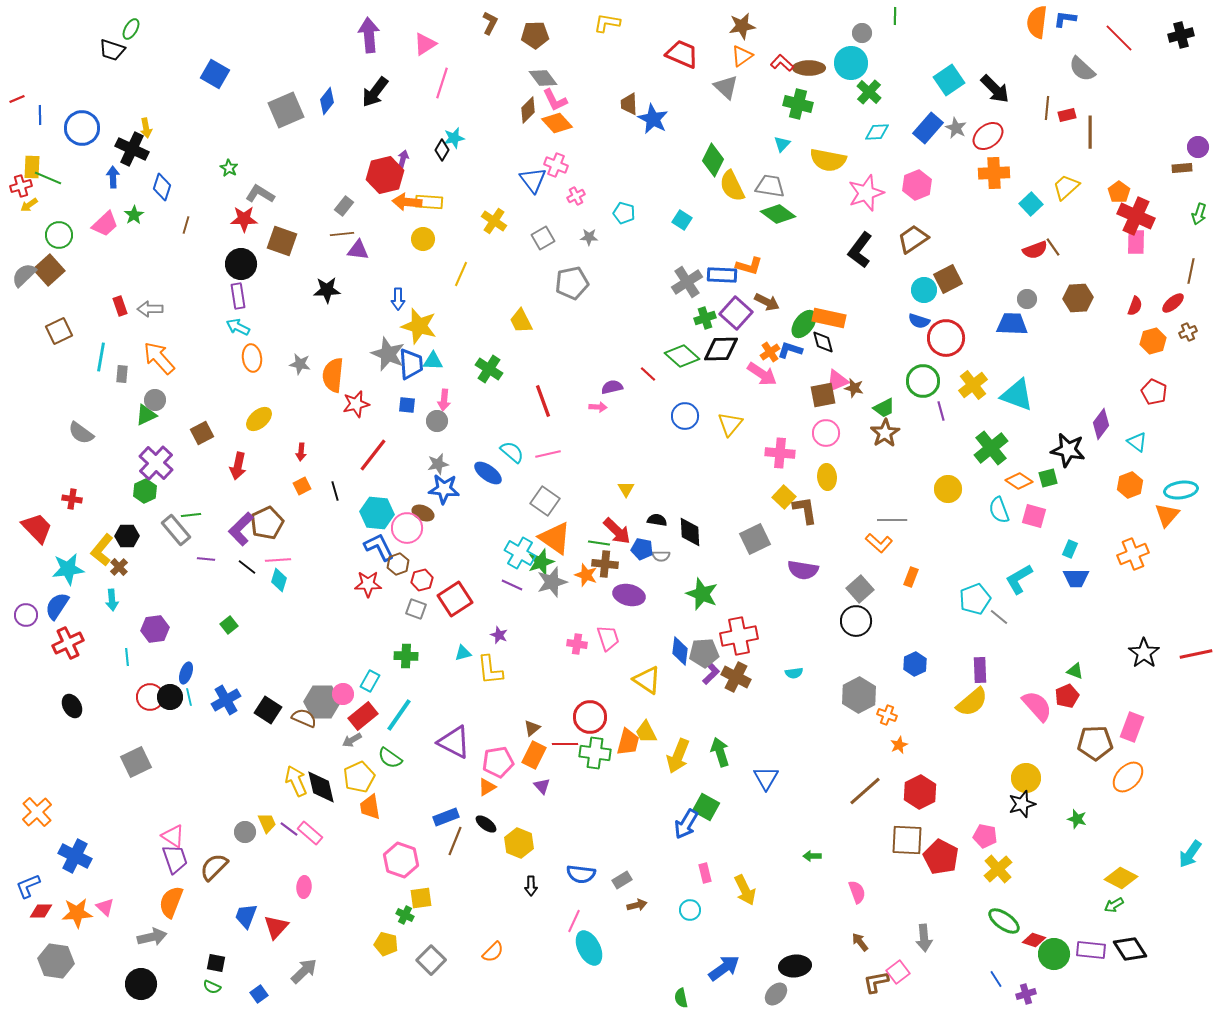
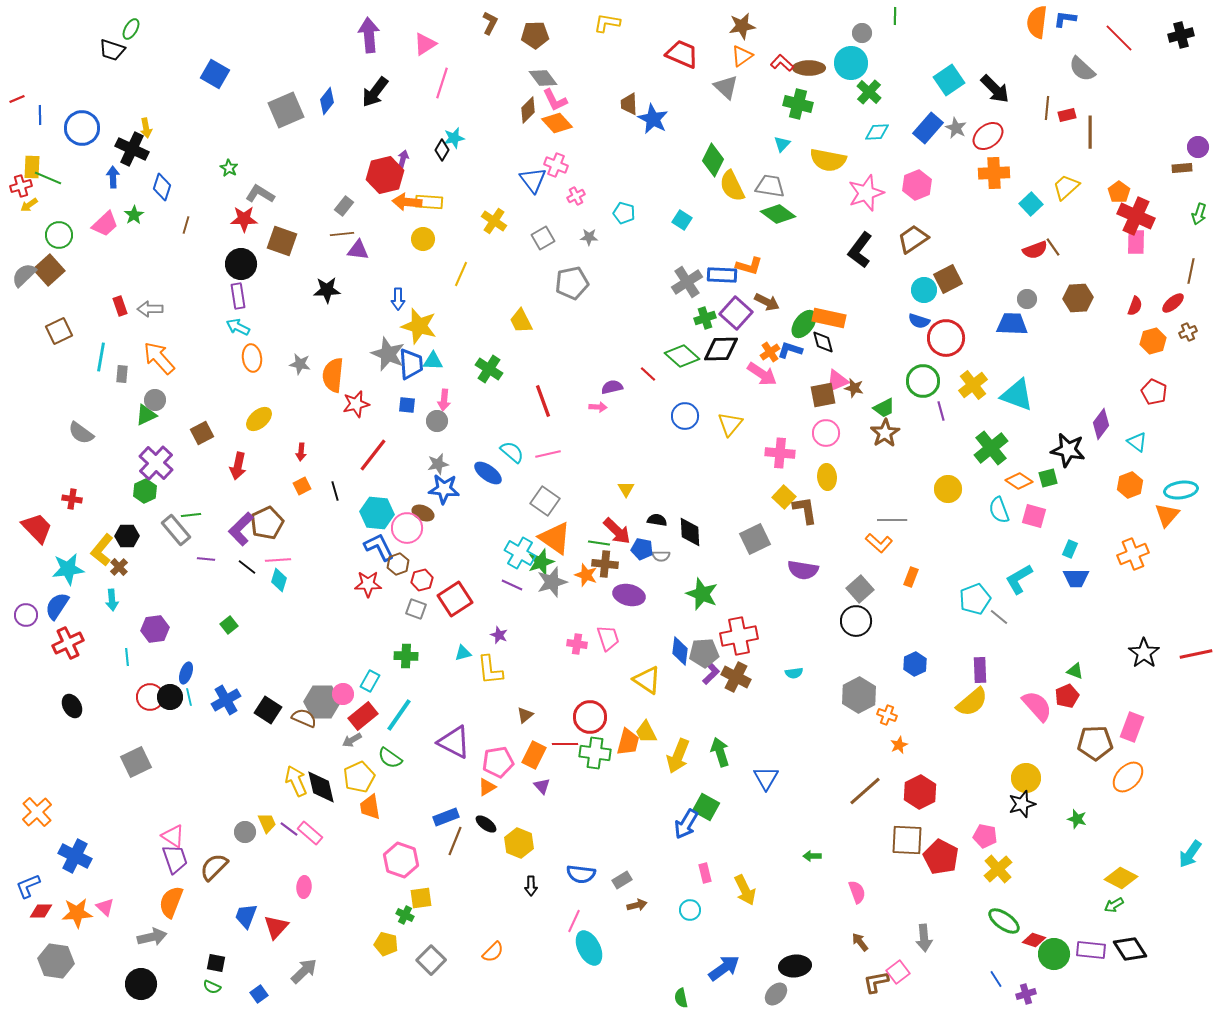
brown triangle at (532, 728): moved 7 px left, 13 px up
